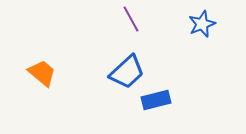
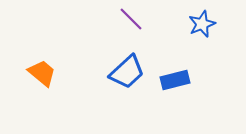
purple line: rotated 16 degrees counterclockwise
blue rectangle: moved 19 px right, 20 px up
